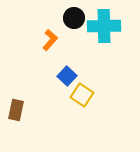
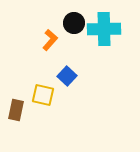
black circle: moved 5 px down
cyan cross: moved 3 px down
yellow square: moved 39 px left; rotated 20 degrees counterclockwise
